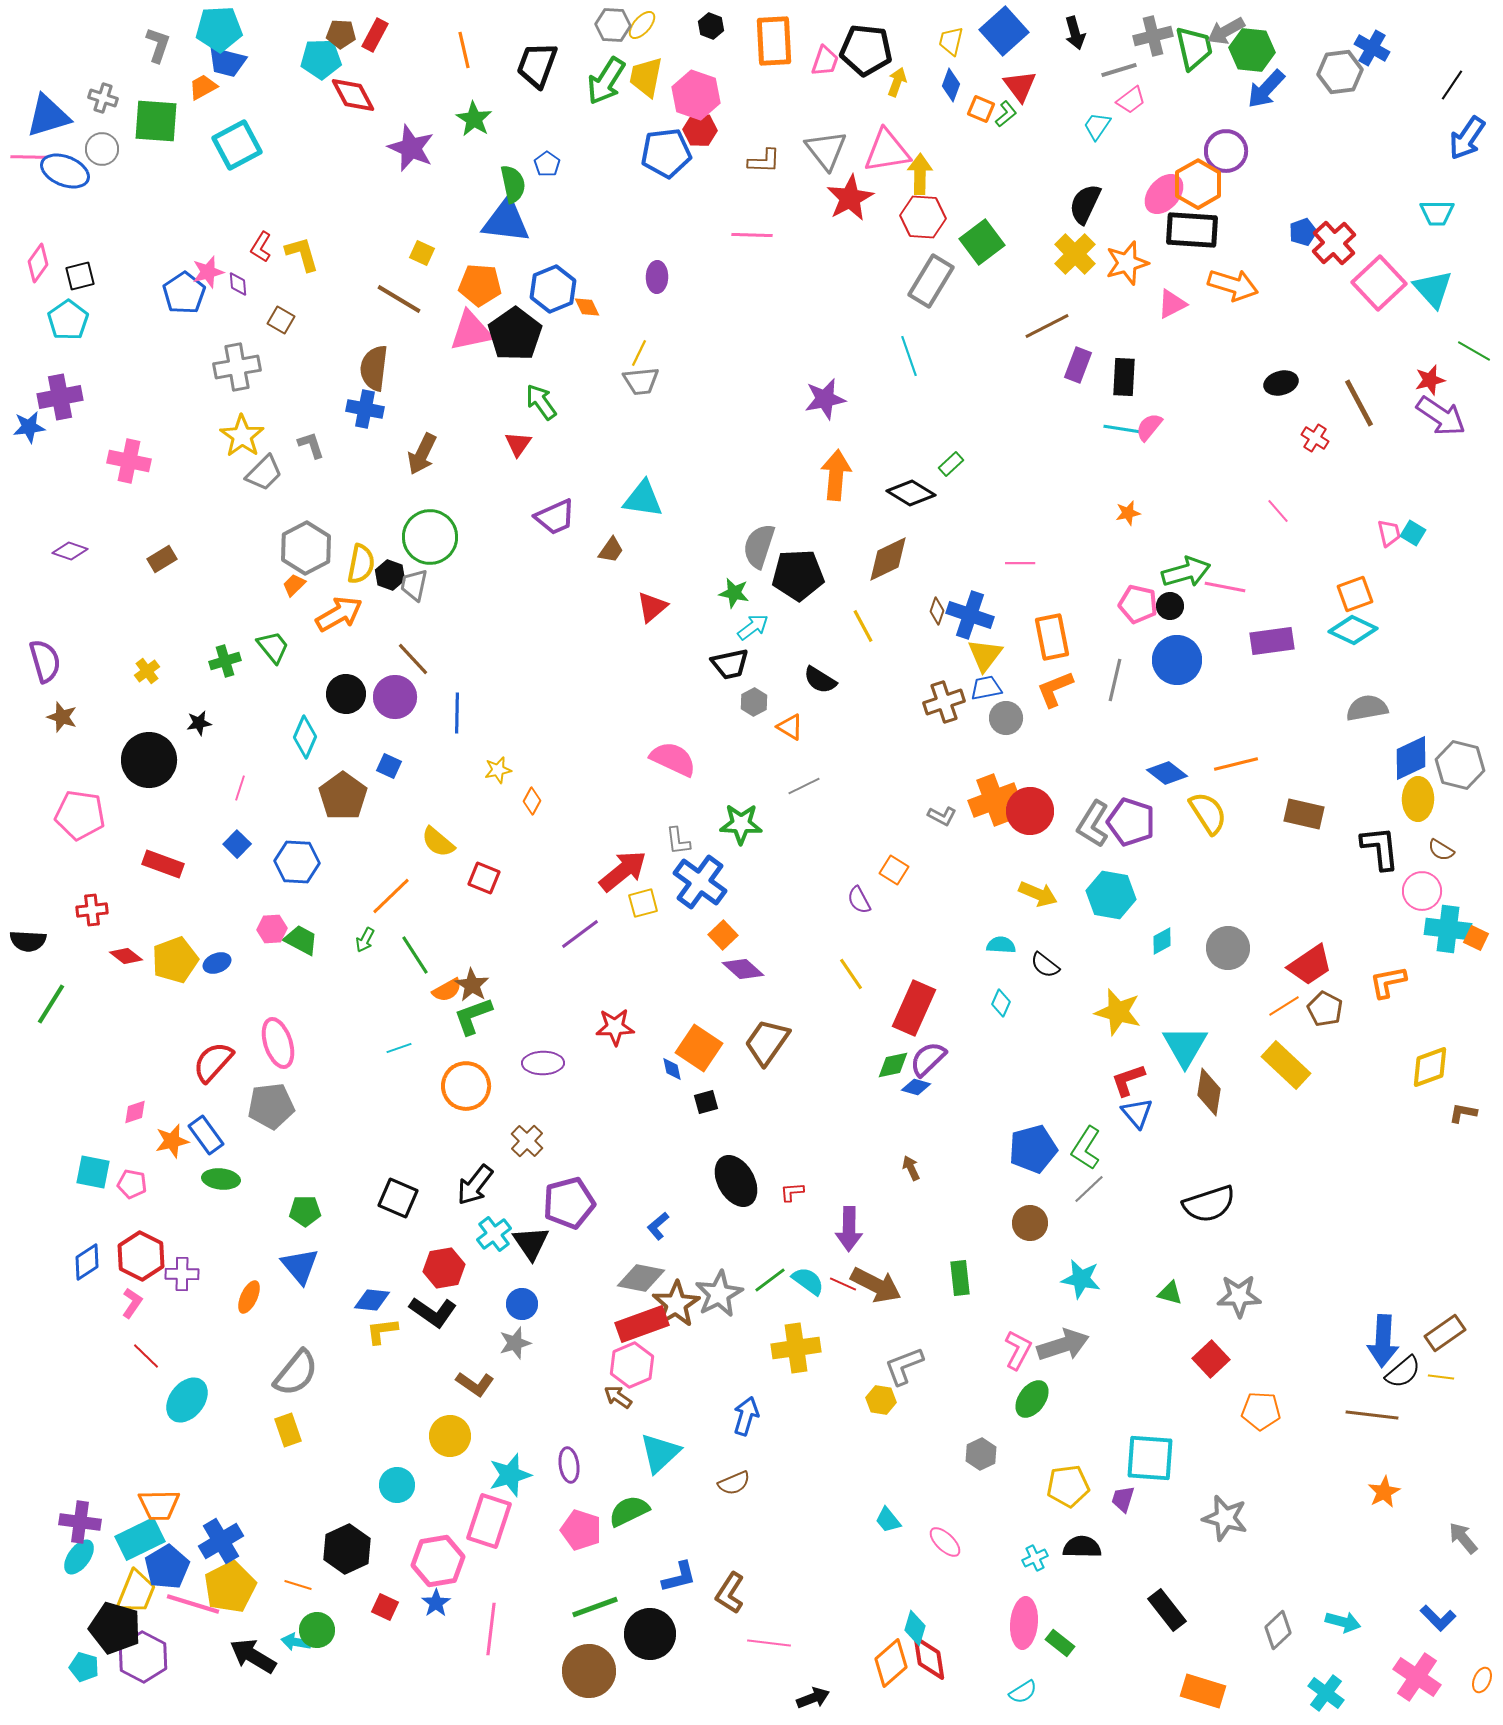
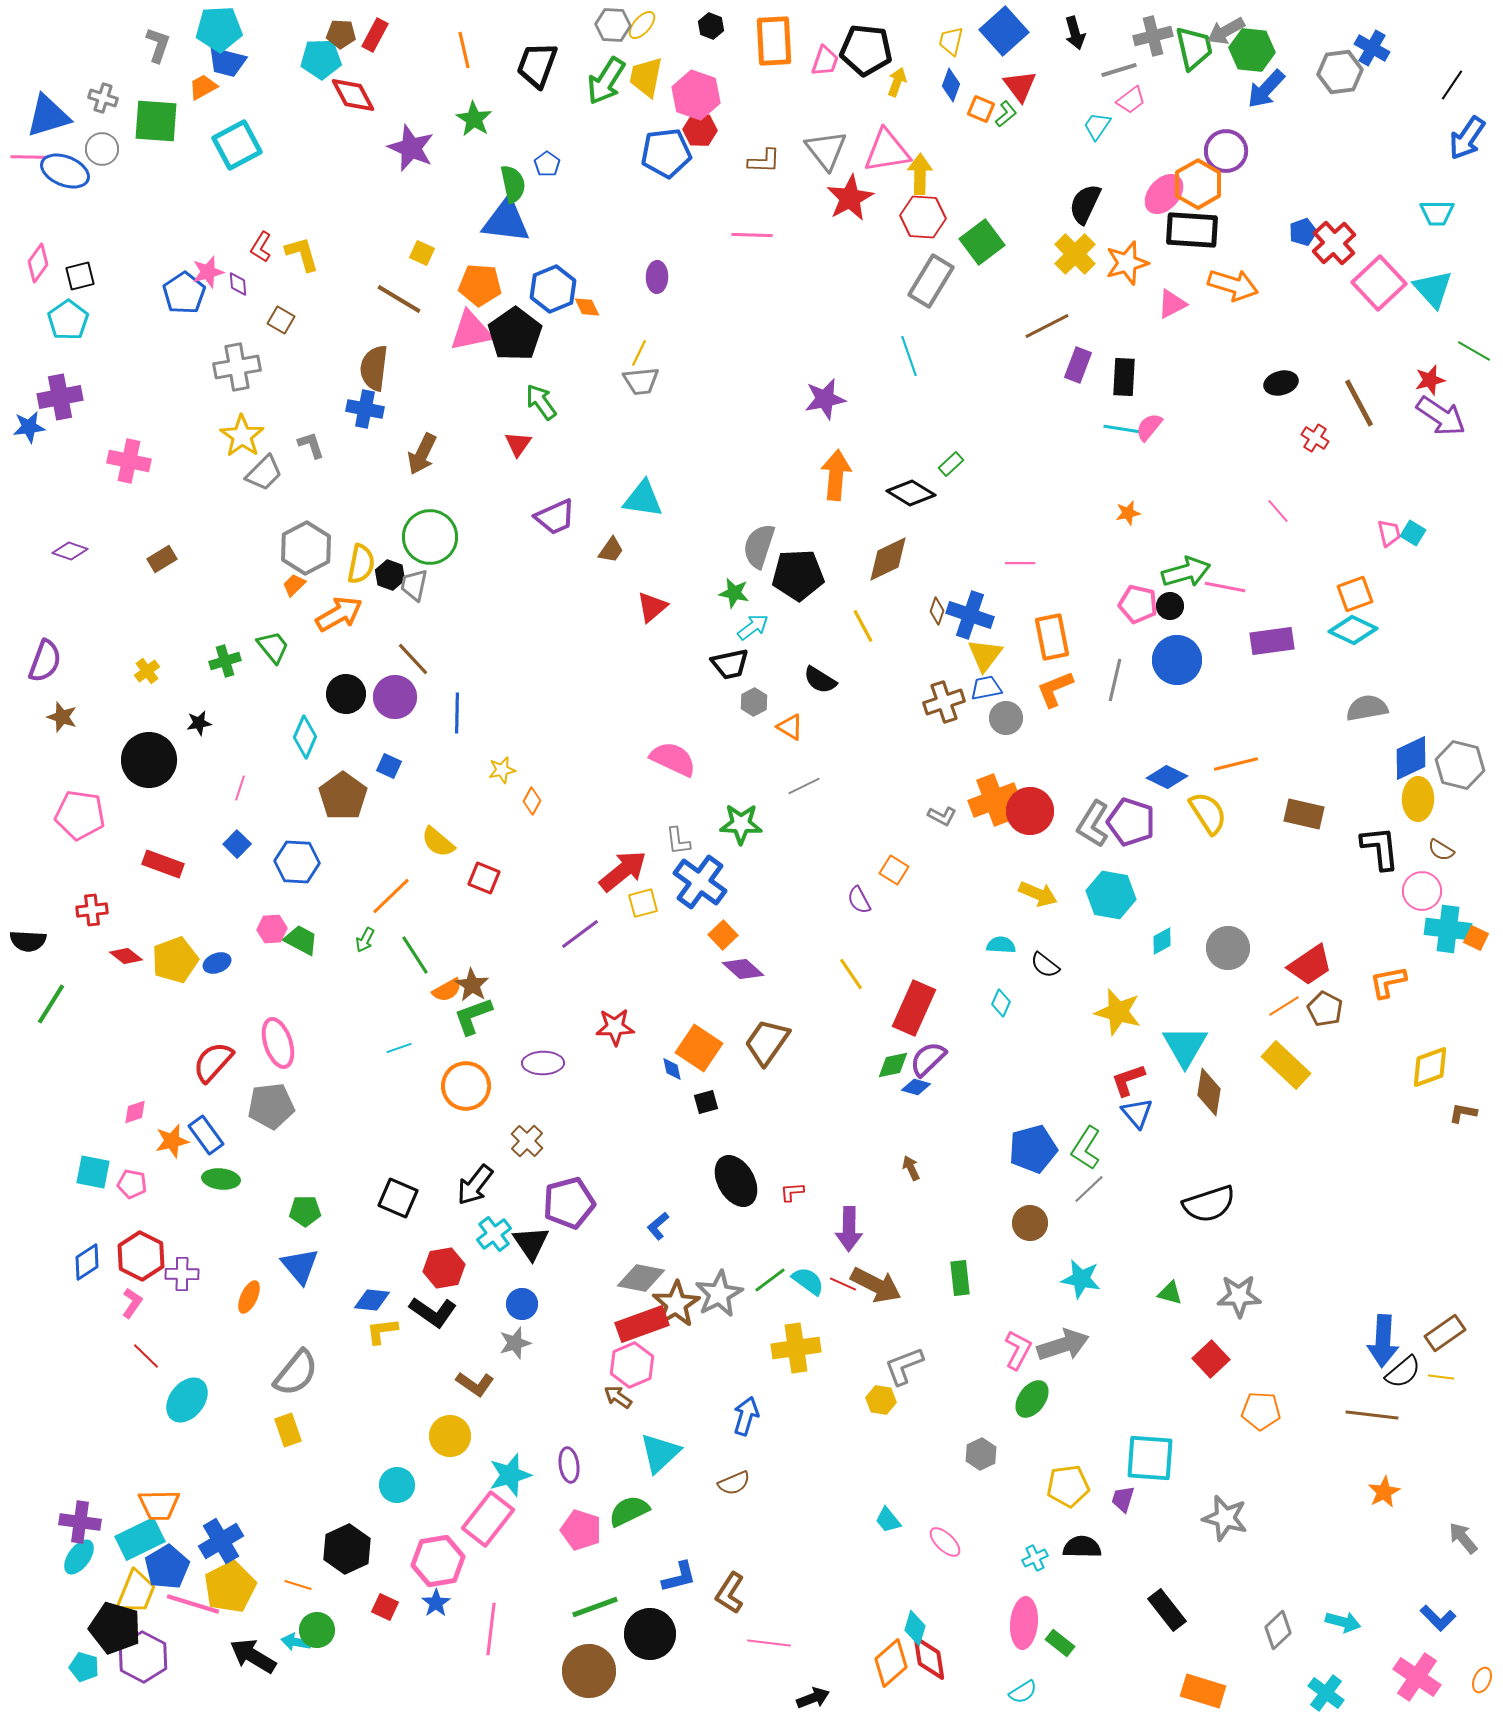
purple semicircle at (45, 661): rotated 36 degrees clockwise
yellow star at (498, 770): moved 4 px right
blue diamond at (1167, 773): moved 4 px down; rotated 12 degrees counterclockwise
pink rectangle at (489, 1521): moved 1 px left, 2 px up; rotated 20 degrees clockwise
